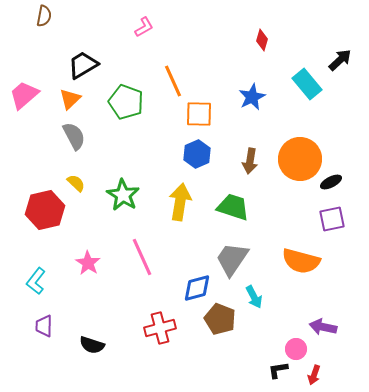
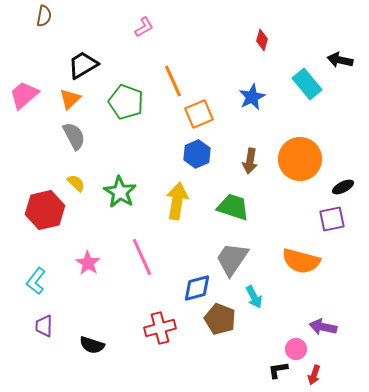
black arrow: rotated 125 degrees counterclockwise
orange square: rotated 24 degrees counterclockwise
black ellipse: moved 12 px right, 5 px down
green star: moved 3 px left, 3 px up
yellow arrow: moved 3 px left, 1 px up
